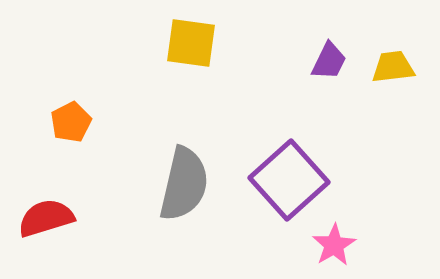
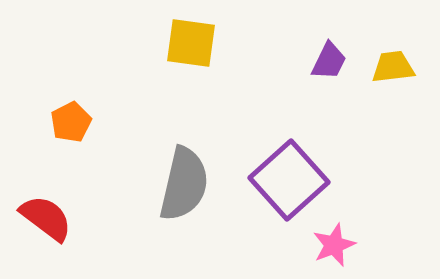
red semicircle: rotated 54 degrees clockwise
pink star: rotated 9 degrees clockwise
